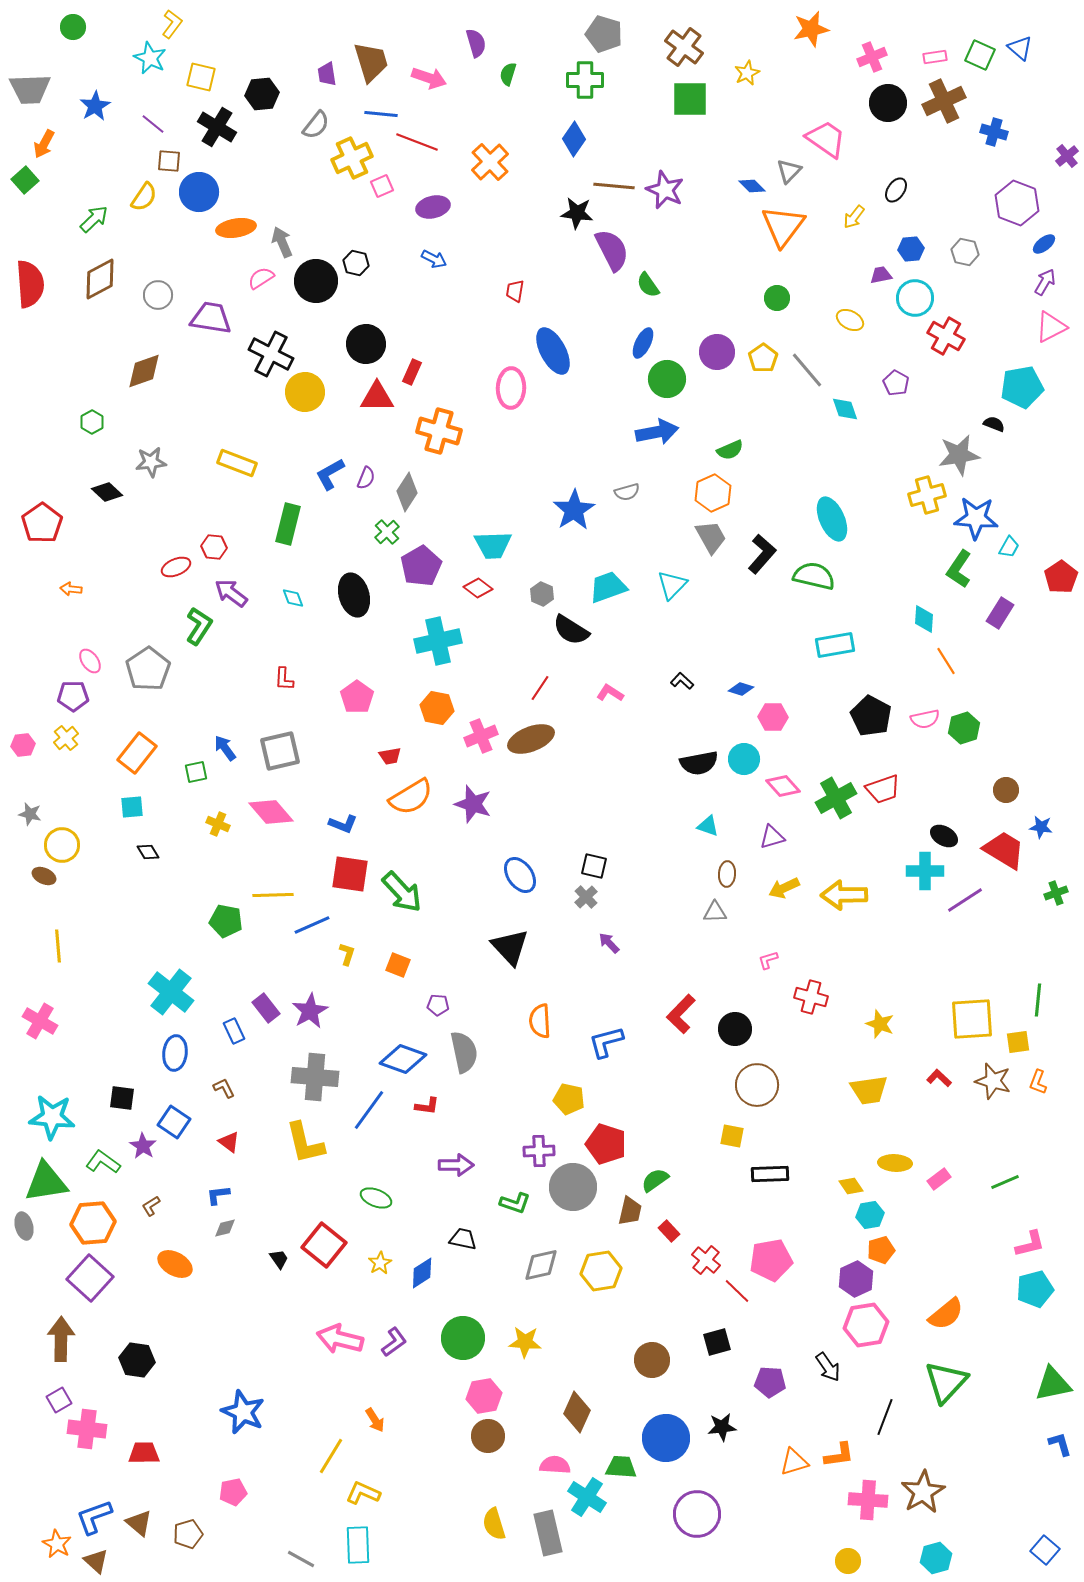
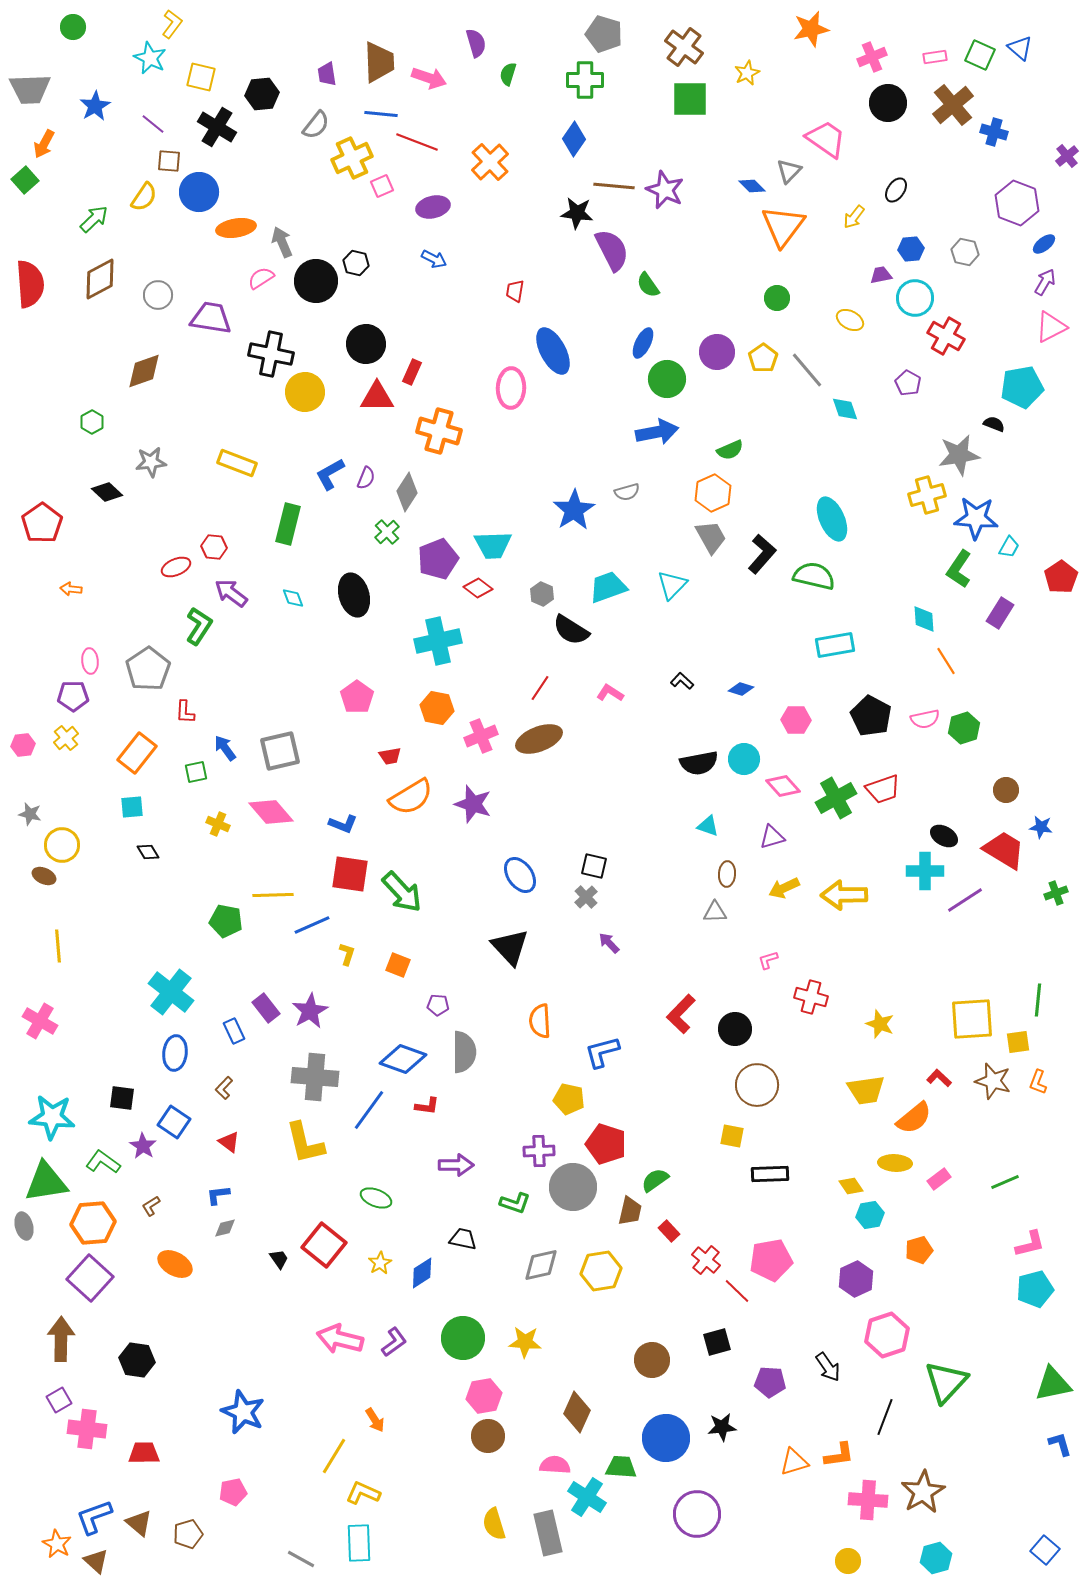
brown trapezoid at (371, 62): moved 8 px right; rotated 15 degrees clockwise
brown cross at (944, 101): moved 9 px right, 4 px down; rotated 15 degrees counterclockwise
black cross at (271, 354): rotated 15 degrees counterclockwise
purple pentagon at (896, 383): moved 12 px right
purple pentagon at (421, 566): moved 17 px right, 7 px up; rotated 9 degrees clockwise
cyan diamond at (924, 619): rotated 8 degrees counterclockwise
pink ellipse at (90, 661): rotated 30 degrees clockwise
red L-shape at (284, 679): moved 99 px left, 33 px down
pink hexagon at (773, 717): moved 23 px right, 3 px down
brown ellipse at (531, 739): moved 8 px right
blue L-shape at (606, 1042): moved 4 px left, 10 px down
gray semicircle at (464, 1052): rotated 12 degrees clockwise
brown L-shape at (224, 1088): rotated 110 degrees counterclockwise
yellow trapezoid at (869, 1090): moved 3 px left
orange pentagon at (881, 1250): moved 38 px right
orange semicircle at (946, 1314): moved 32 px left, 196 px up
pink hexagon at (866, 1325): moved 21 px right, 10 px down; rotated 9 degrees counterclockwise
yellow line at (331, 1456): moved 3 px right
cyan rectangle at (358, 1545): moved 1 px right, 2 px up
